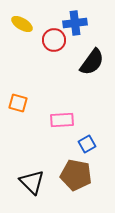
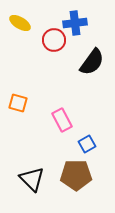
yellow ellipse: moved 2 px left, 1 px up
pink rectangle: rotated 65 degrees clockwise
brown pentagon: rotated 12 degrees counterclockwise
black triangle: moved 3 px up
